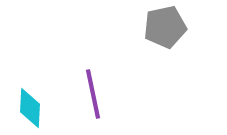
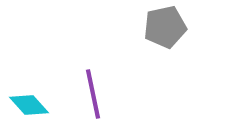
cyan diamond: moved 1 px left, 3 px up; rotated 45 degrees counterclockwise
